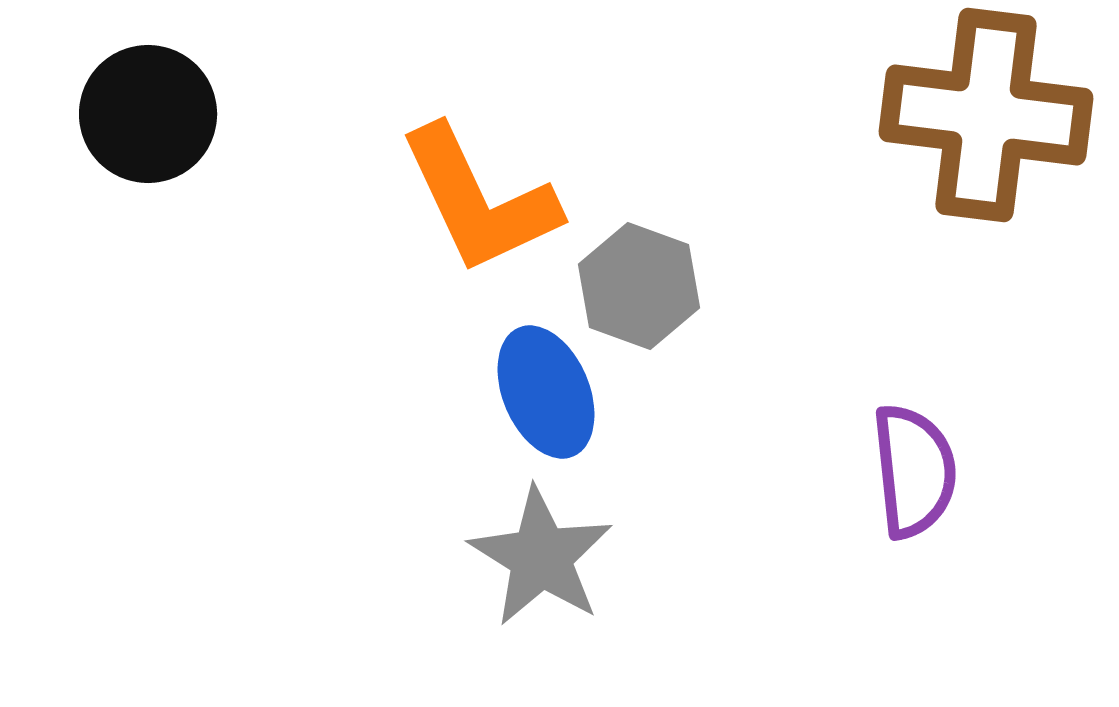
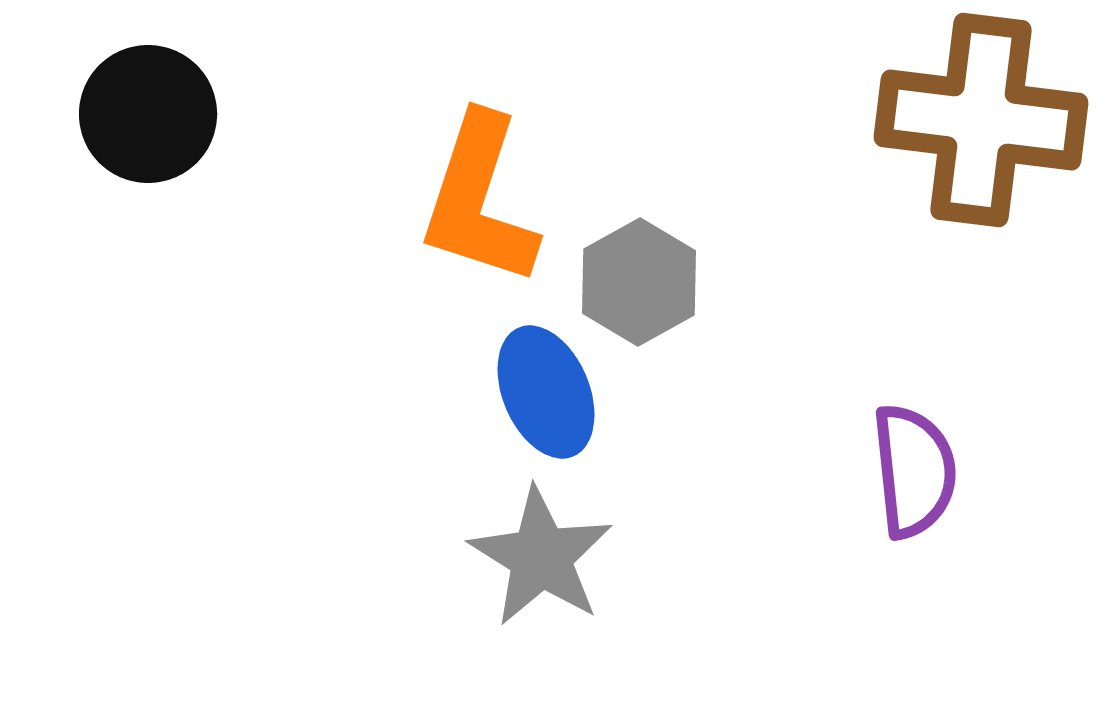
brown cross: moved 5 px left, 5 px down
orange L-shape: rotated 43 degrees clockwise
gray hexagon: moved 4 px up; rotated 11 degrees clockwise
